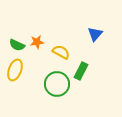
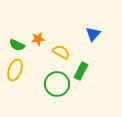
blue triangle: moved 2 px left
orange star: moved 1 px right, 3 px up
